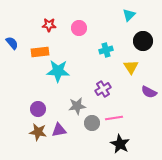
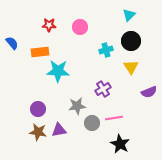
pink circle: moved 1 px right, 1 px up
black circle: moved 12 px left
purple semicircle: rotated 49 degrees counterclockwise
